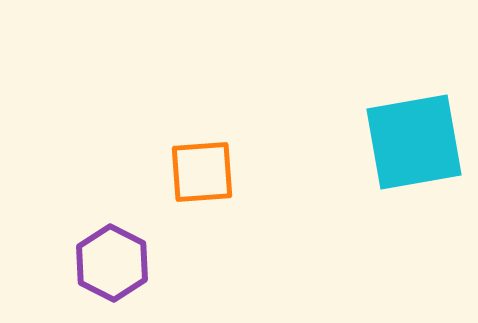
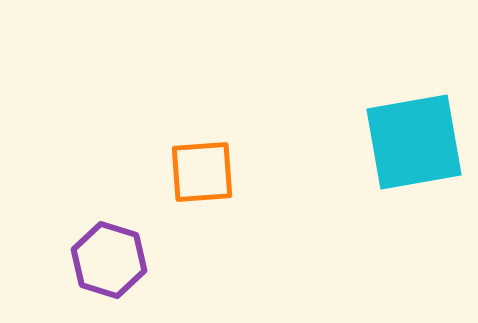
purple hexagon: moved 3 px left, 3 px up; rotated 10 degrees counterclockwise
